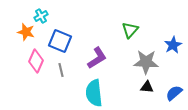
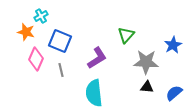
green triangle: moved 4 px left, 5 px down
pink diamond: moved 2 px up
